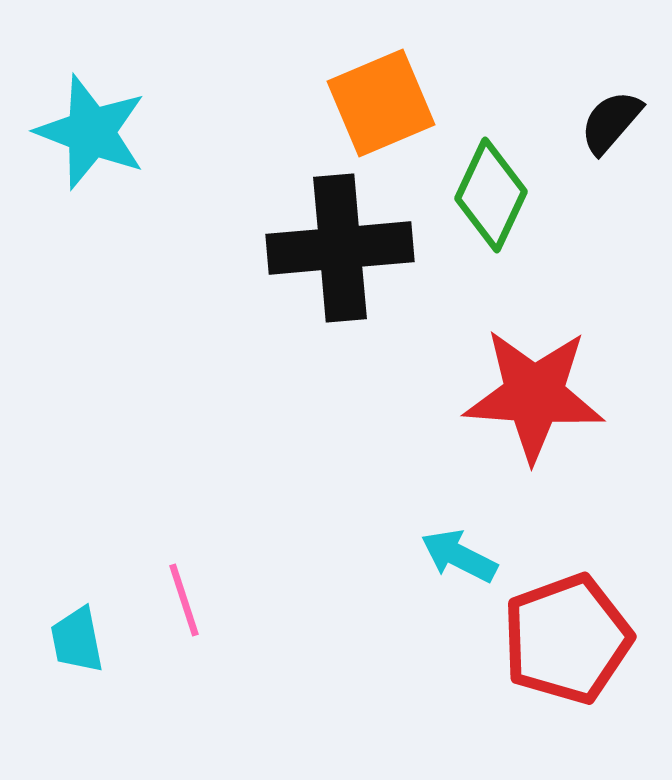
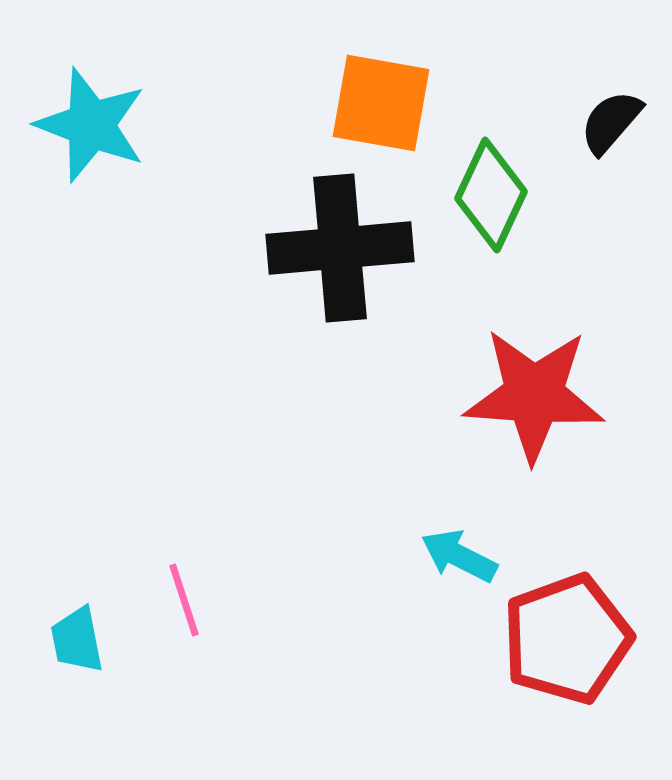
orange square: rotated 33 degrees clockwise
cyan star: moved 7 px up
